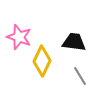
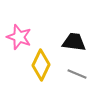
yellow diamond: moved 1 px left, 4 px down
gray line: moved 3 px left, 2 px up; rotated 36 degrees counterclockwise
